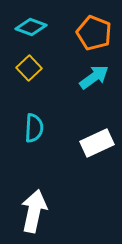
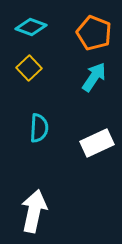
cyan arrow: rotated 20 degrees counterclockwise
cyan semicircle: moved 5 px right
